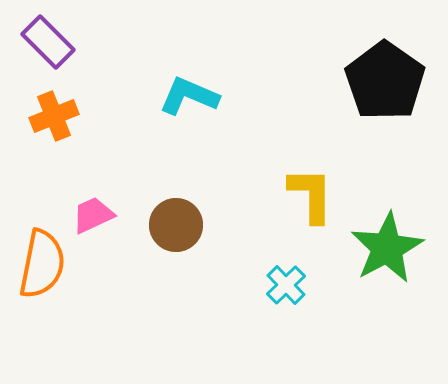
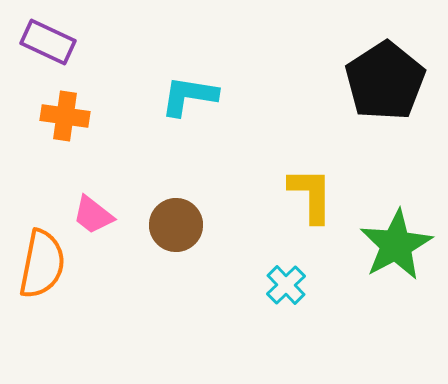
purple rectangle: rotated 20 degrees counterclockwise
black pentagon: rotated 4 degrees clockwise
cyan L-shape: rotated 14 degrees counterclockwise
orange cross: moved 11 px right; rotated 30 degrees clockwise
pink trapezoid: rotated 117 degrees counterclockwise
green star: moved 9 px right, 3 px up
